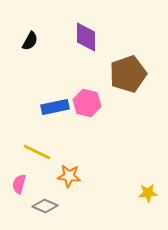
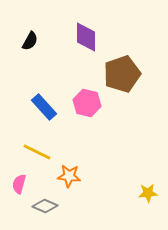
brown pentagon: moved 6 px left
blue rectangle: moved 11 px left; rotated 60 degrees clockwise
